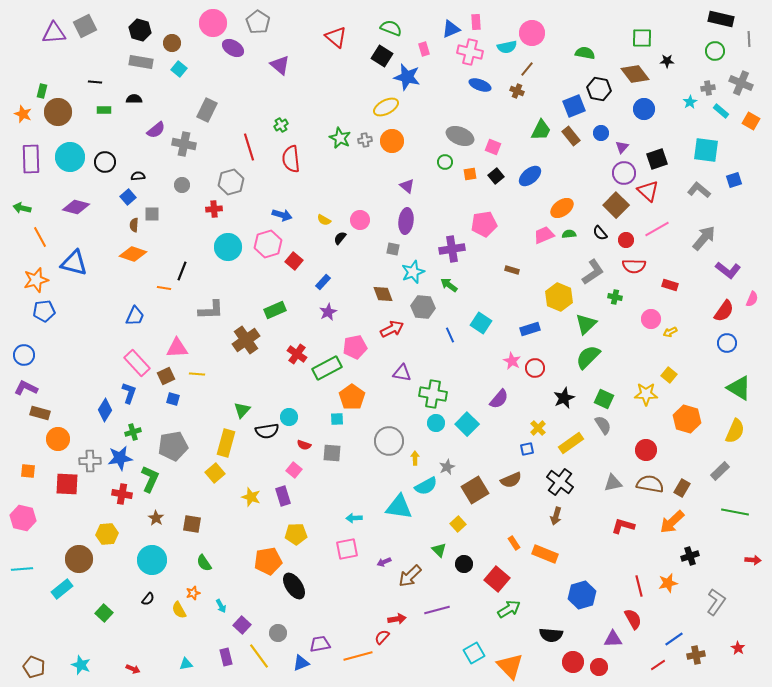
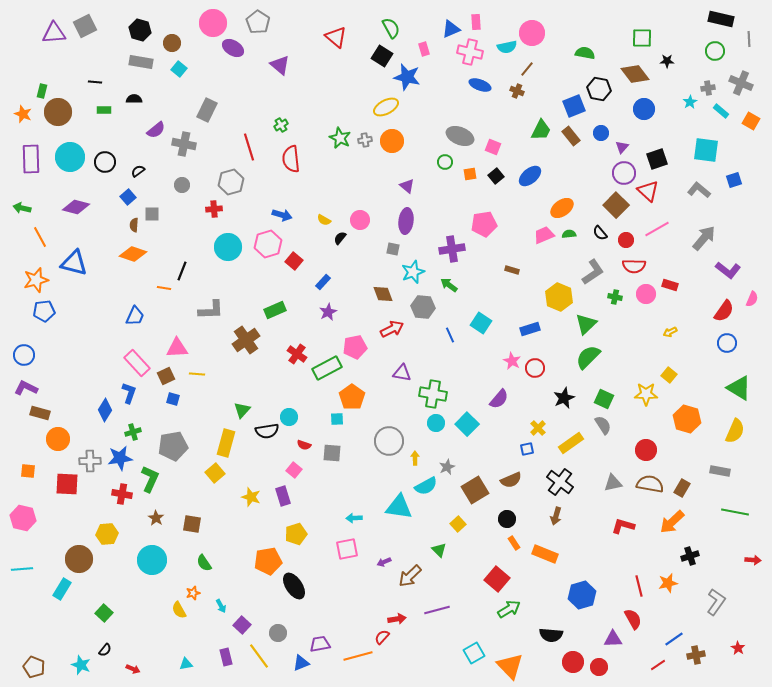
green semicircle at (391, 28): rotated 40 degrees clockwise
black semicircle at (138, 176): moved 5 px up; rotated 32 degrees counterclockwise
pink circle at (651, 319): moved 5 px left, 25 px up
gray rectangle at (720, 471): rotated 54 degrees clockwise
yellow pentagon at (296, 534): rotated 15 degrees counterclockwise
black circle at (464, 564): moved 43 px right, 45 px up
cyan rectangle at (62, 589): rotated 20 degrees counterclockwise
black semicircle at (148, 599): moved 43 px left, 51 px down
